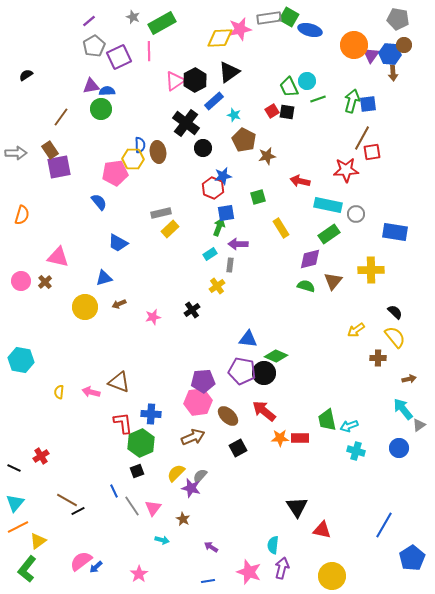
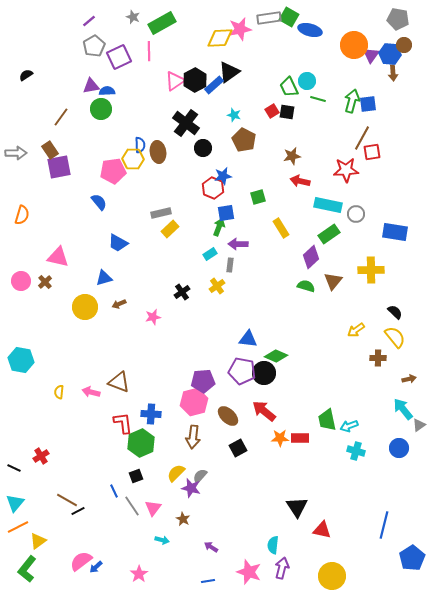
green line at (318, 99): rotated 35 degrees clockwise
blue rectangle at (214, 101): moved 16 px up
brown star at (267, 156): moved 25 px right
pink pentagon at (115, 173): moved 2 px left, 2 px up
purple diamond at (310, 259): moved 1 px right, 2 px up; rotated 30 degrees counterclockwise
black cross at (192, 310): moved 10 px left, 18 px up
pink hexagon at (198, 402): moved 4 px left; rotated 8 degrees counterclockwise
brown arrow at (193, 437): rotated 120 degrees clockwise
black square at (137, 471): moved 1 px left, 5 px down
blue line at (384, 525): rotated 16 degrees counterclockwise
